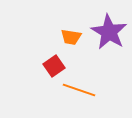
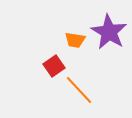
orange trapezoid: moved 4 px right, 3 px down
orange line: rotated 28 degrees clockwise
